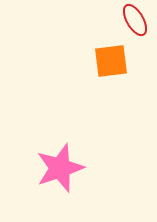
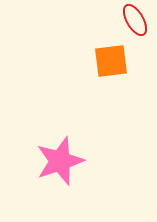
pink star: moved 7 px up
